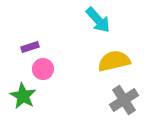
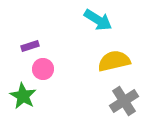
cyan arrow: rotated 16 degrees counterclockwise
purple rectangle: moved 1 px up
gray cross: moved 1 px down
